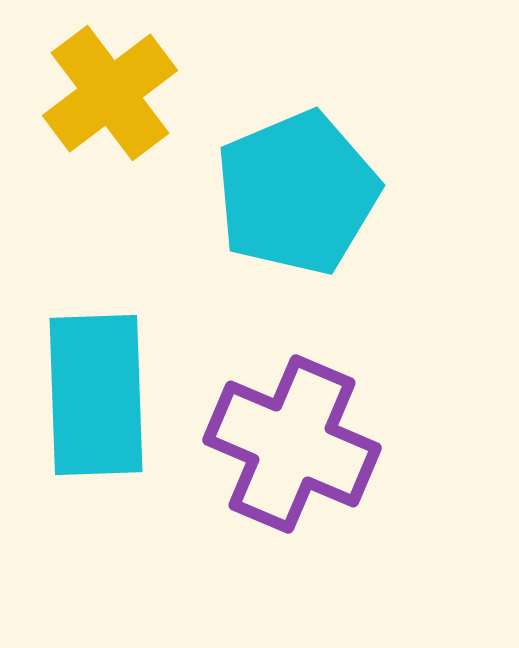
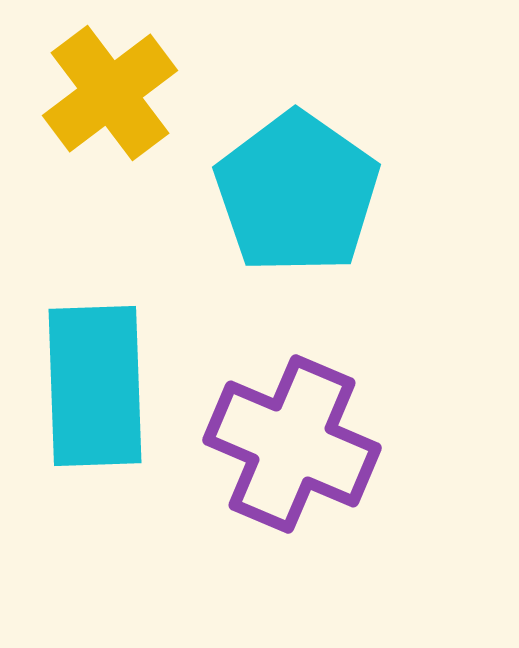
cyan pentagon: rotated 14 degrees counterclockwise
cyan rectangle: moved 1 px left, 9 px up
